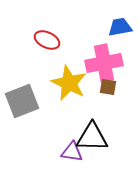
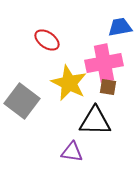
red ellipse: rotated 10 degrees clockwise
gray square: rotated 32 degrees counterclockwise
black triangle: moved 3 px right, 16 px up
